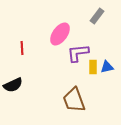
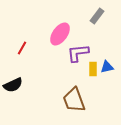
red line: rotated 32 degrees clockwise
yellow rectangle: moved 2 px down
